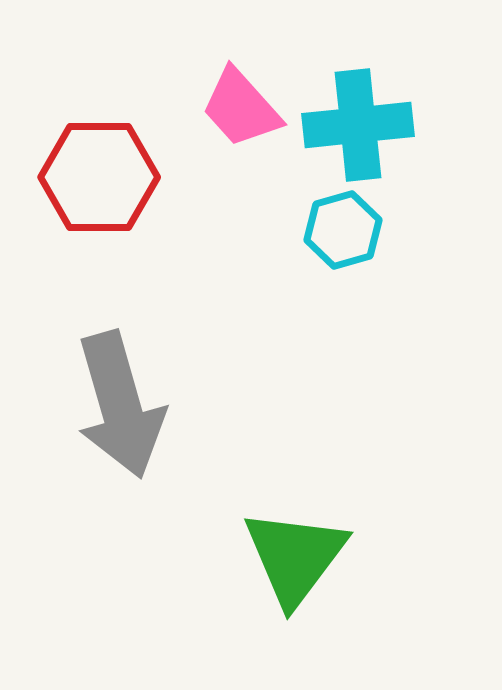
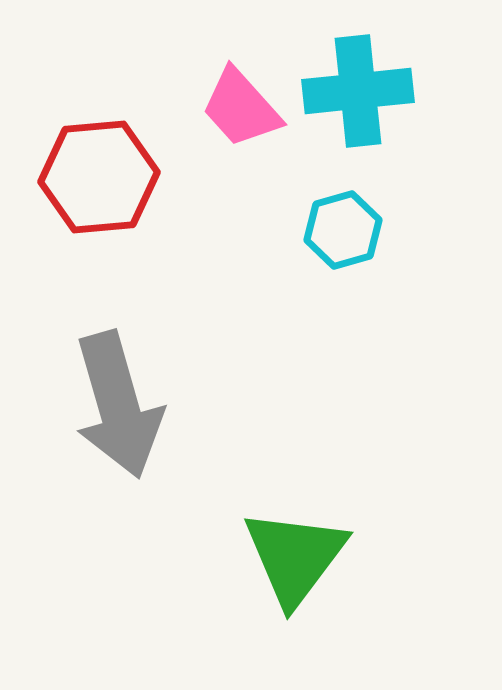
cyan cross: moved 34 px up
red hexagon: rotated 5 degrees counterclockwise
gray arrow: moved 2 px left
